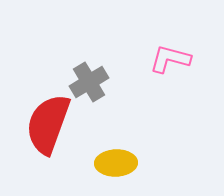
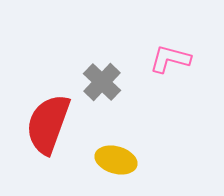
gray cross: moved 13 px right; rotated 15 degrees counterclockwise
yellow ellipse: moved 3 px up; rotated 18 degrees clockwise
